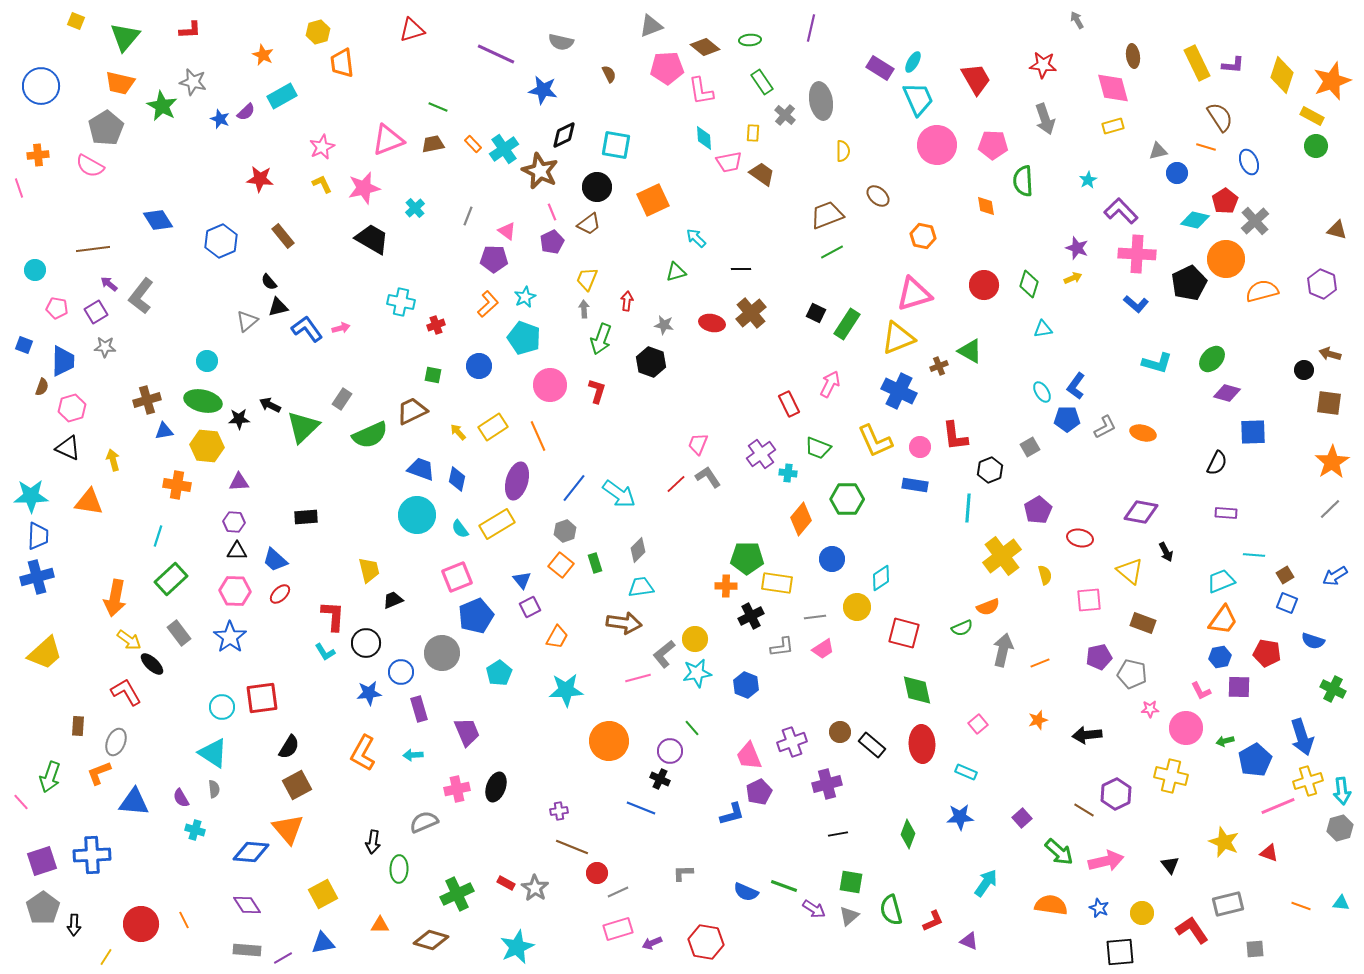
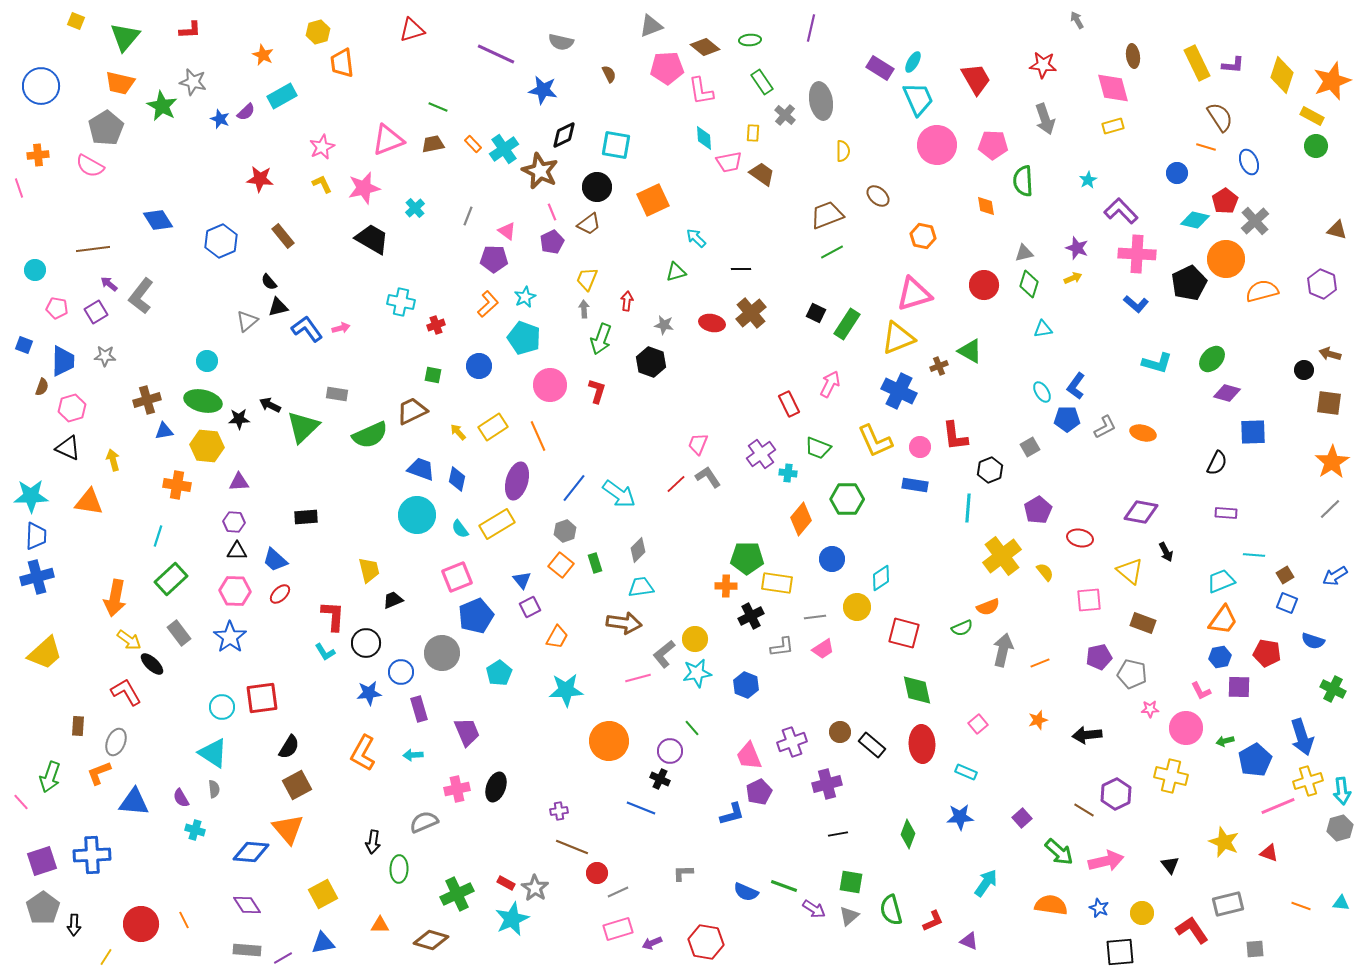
gray triangle at (1158, 151): moved 134 px left, 102 px down
gray star at (105, 347): moved 9 px down
gray rectangle at (342, 399): moved 5 px left, 5 px up; rotated 65 degrees clockwise
blue trapezoid at (38, 536): moved 2 px left
yellow semicircle at (1045, 575): moved 3 px up; rotated 24 degrees counterclockwise
cyan star at (517, 947): moved 5 px left, 28 px up
